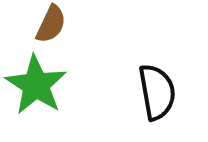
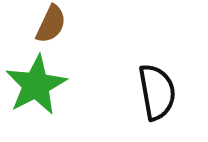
green star: rotated 12 degrees clockwise
